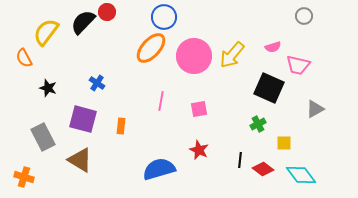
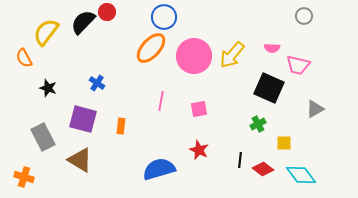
pink semicircle: moved 1 px left, 1 px down; rotated 21 degrees clockwise
